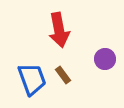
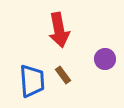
blue trapezoid: moved 2 px down; rotated 16 degrees clockwise
